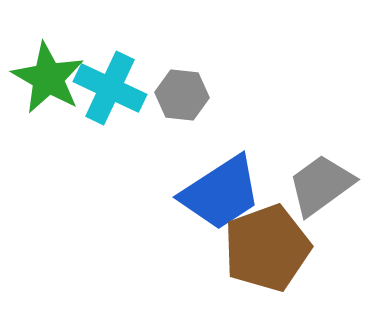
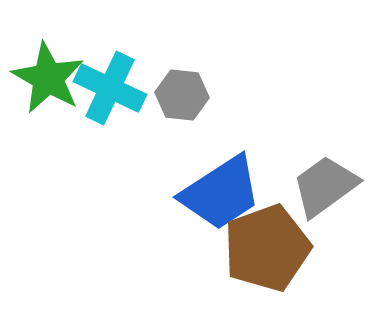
gray trapezoid: moved 4 px right, 1 px down
